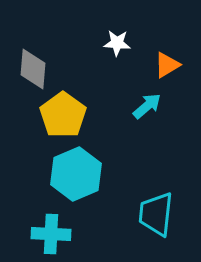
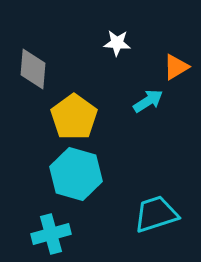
orange triangle: moved 9 px right, 2 px down
cyan arrow: moved 1 px right, 5 px up; rotated 8 degrees clockwise
yellow pentagon: moved 11 px right, 2 px down
cyan hexagon: rotated 21 degrees counterclockwise
cyan trapezoid: rotated 66 degrees clockwise
cyan cross: rotated 18 degrees counterclockwise
